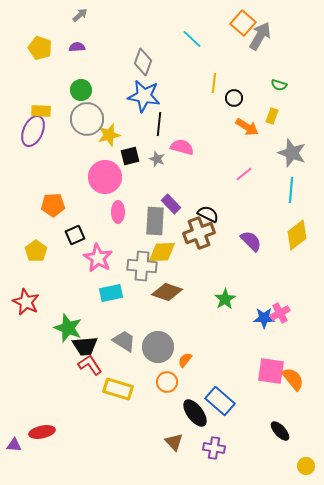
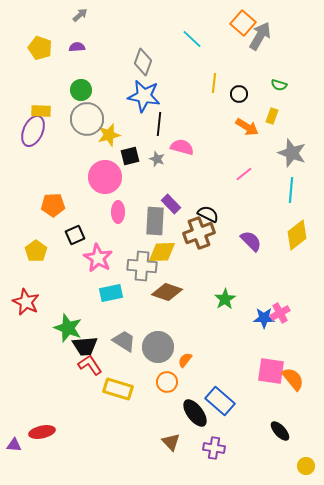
black circle at (234, 98): moved 5 px right, 4 px up
brown triangle at (174, 442): moved 3 px left
